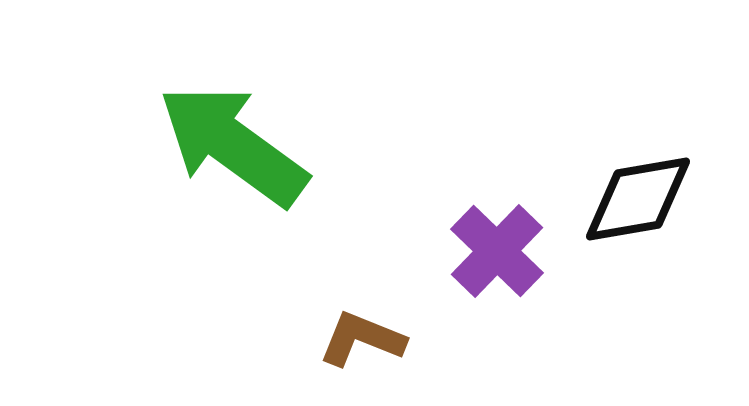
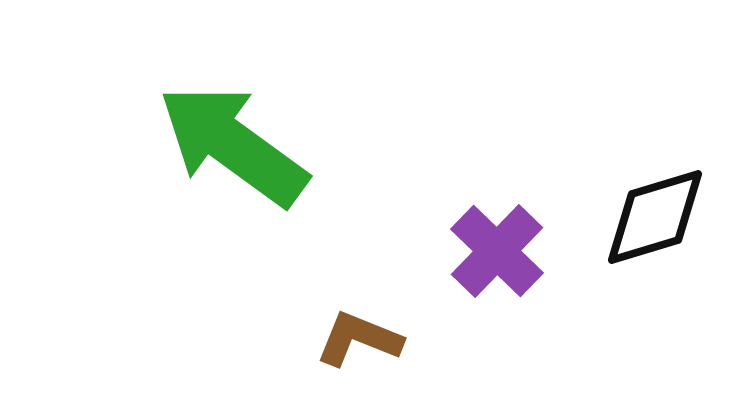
black diamond: moved 17 px right, 18 px down; rotated 7 degrees counterclockwise
brown L-shape: moved 3 px left
